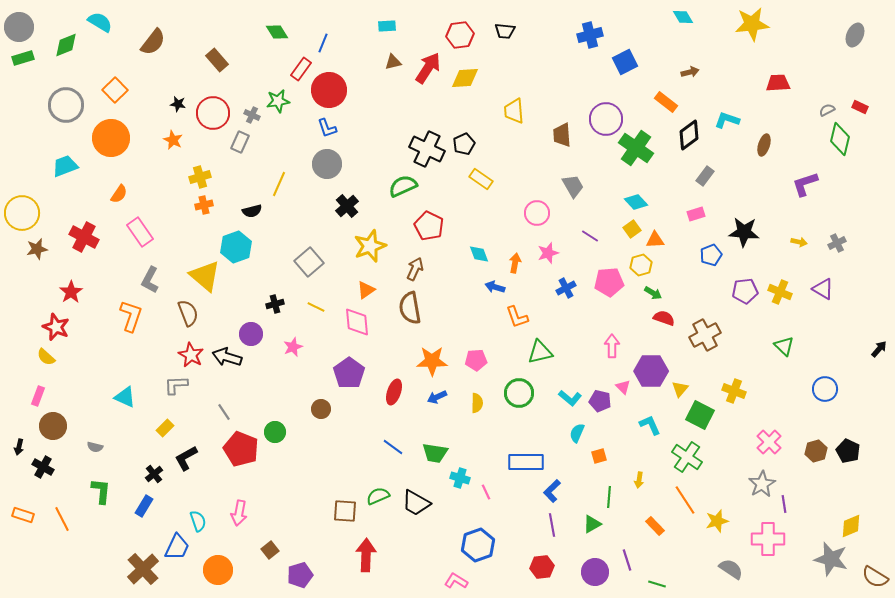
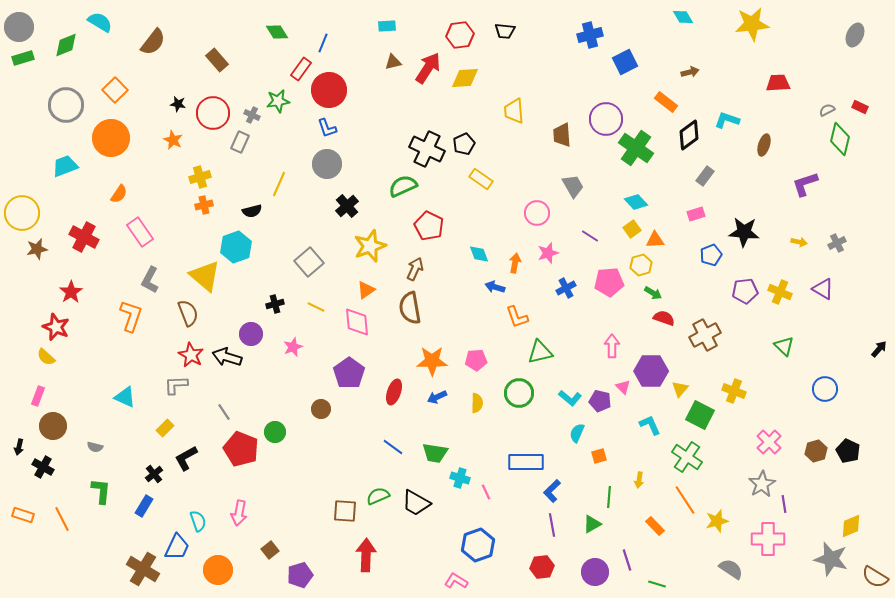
brown cross at (143, 569): rotated 16 degrees counterclockwise
